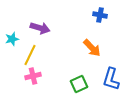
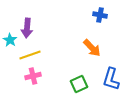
purple arrow: moved 13 px left; rotated 78 degrees clockwise
cyan star: moved 2 px left, 1 px down; rotated 24 degrees counterclockwise
yellow line: rotated 45 degrees clockwise
